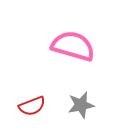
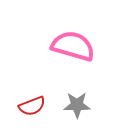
gray star: moved 4 px left; rotated 12 degrees clockwise
